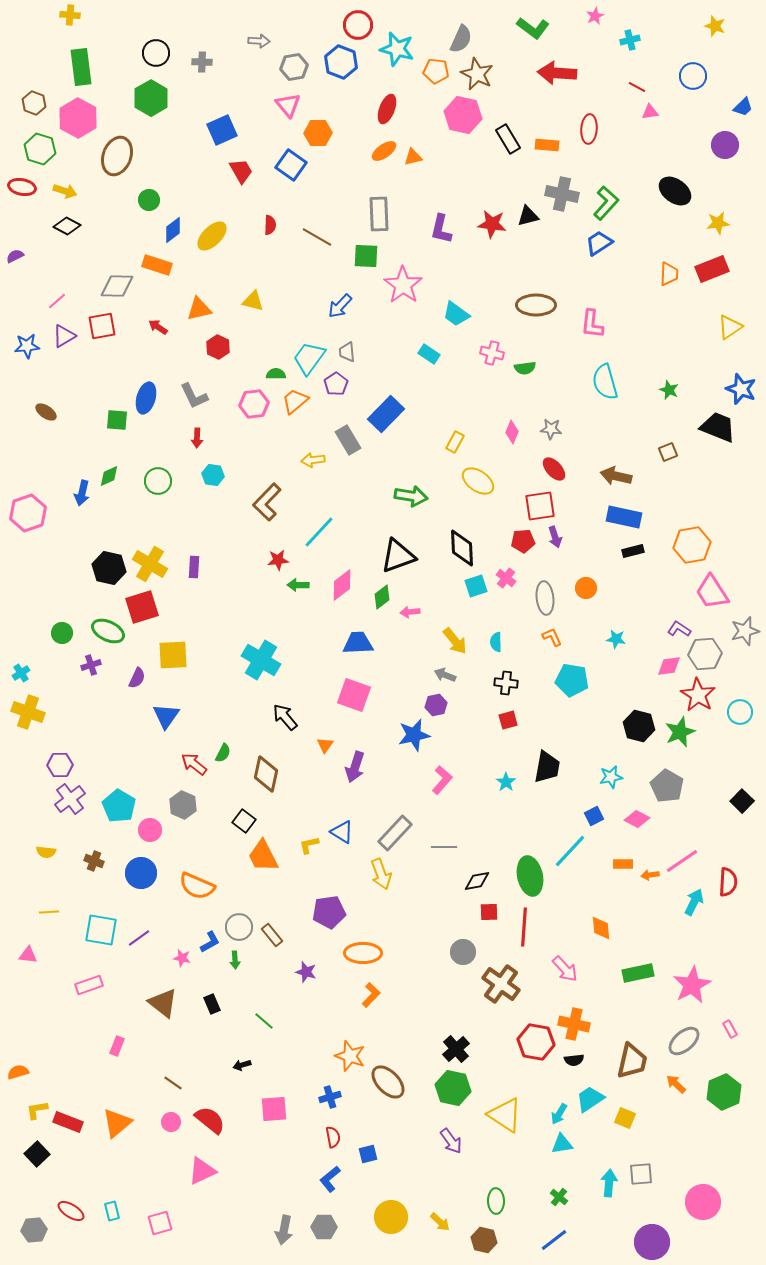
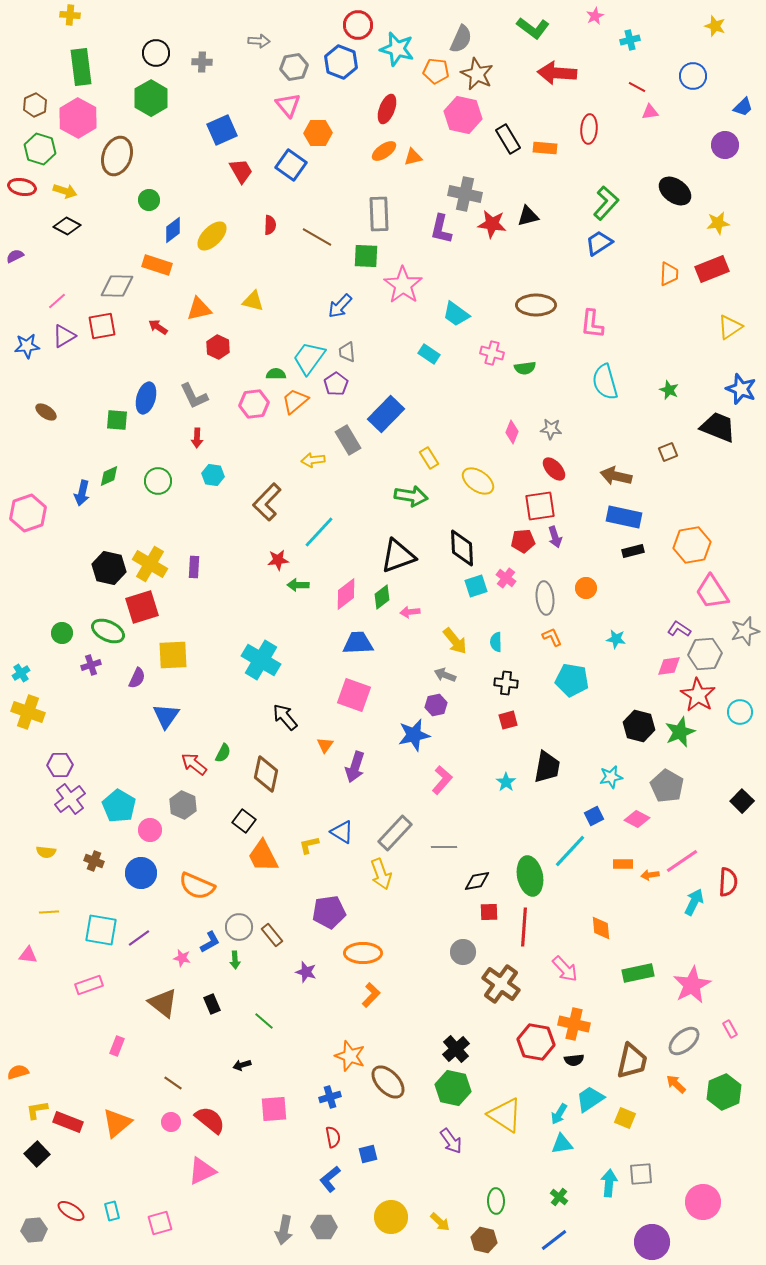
brown hexagon at (34, 103): moved 1 px right, 2 px down; rotated 15 degrees clockwise
orange rectangle at (547, 145): moved 2 px left, 3 px down
gray cross at (562, 194): moved 97 px left
yellow rectangle at (455, 442): moved 26 px left, 16 px down; rotated 60 degrees counterclockwise
pink diamond at (342, 585): moved 4 px right, 9 px down
